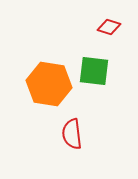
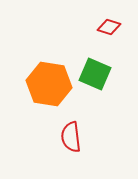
green square: moved 1 px right, 3 px down; rotated 16 degrees clockwise
red semicircle: moved 1 px left, 3 px down
